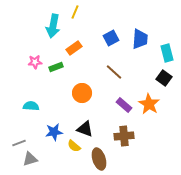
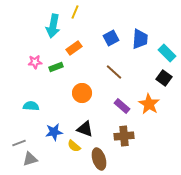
cyan rectangle: rotated 30 degrees counterclockwise
purple rectangle: moved 2 px left, 1 px down
